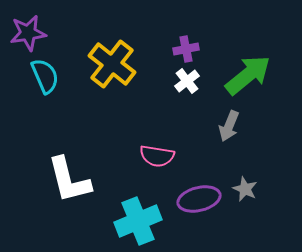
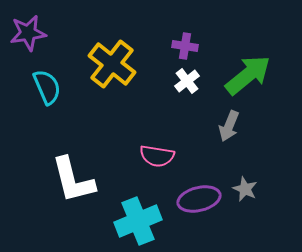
purple cross: moved 1 px left, 3 px up; rotated 20 degrees clockwise
cyan semicircle: moved 2 px right, 11 px down
white L-shape: moved 4 px right
